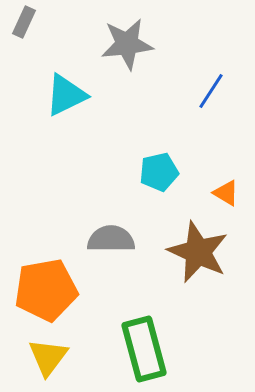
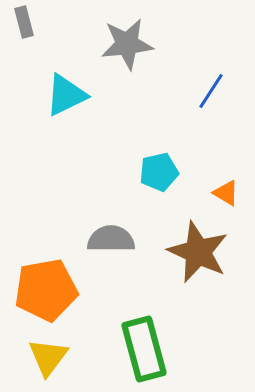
gray rectangle: rotated 40 degrees counterclockwise
